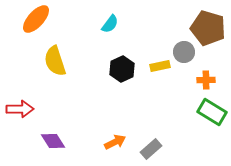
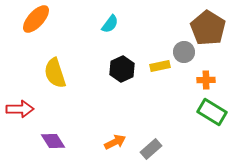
brown pentagon: rotated 16 degrees clockwise
yellow semicircle: moved 12 px down
